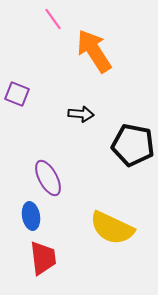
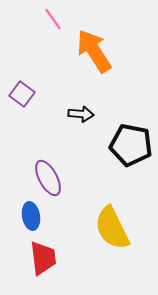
purple square: moved 5 px right; rotated 15 degrees clockwise
black pentagon: moved 2 px left
yellow semicircle: rotated 39 degrees clockwise
